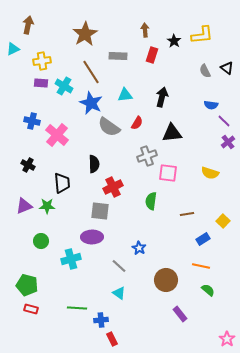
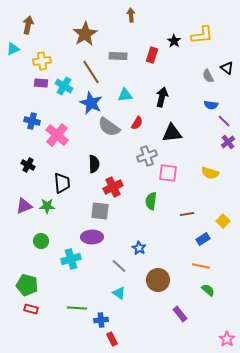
brown arrow at (145, 30): moved 14 px left, 15 px up
gray semicircle at (205, 71): moved 3 px right, 5 px down
brown circle at (166, 280): moved 8 px left
